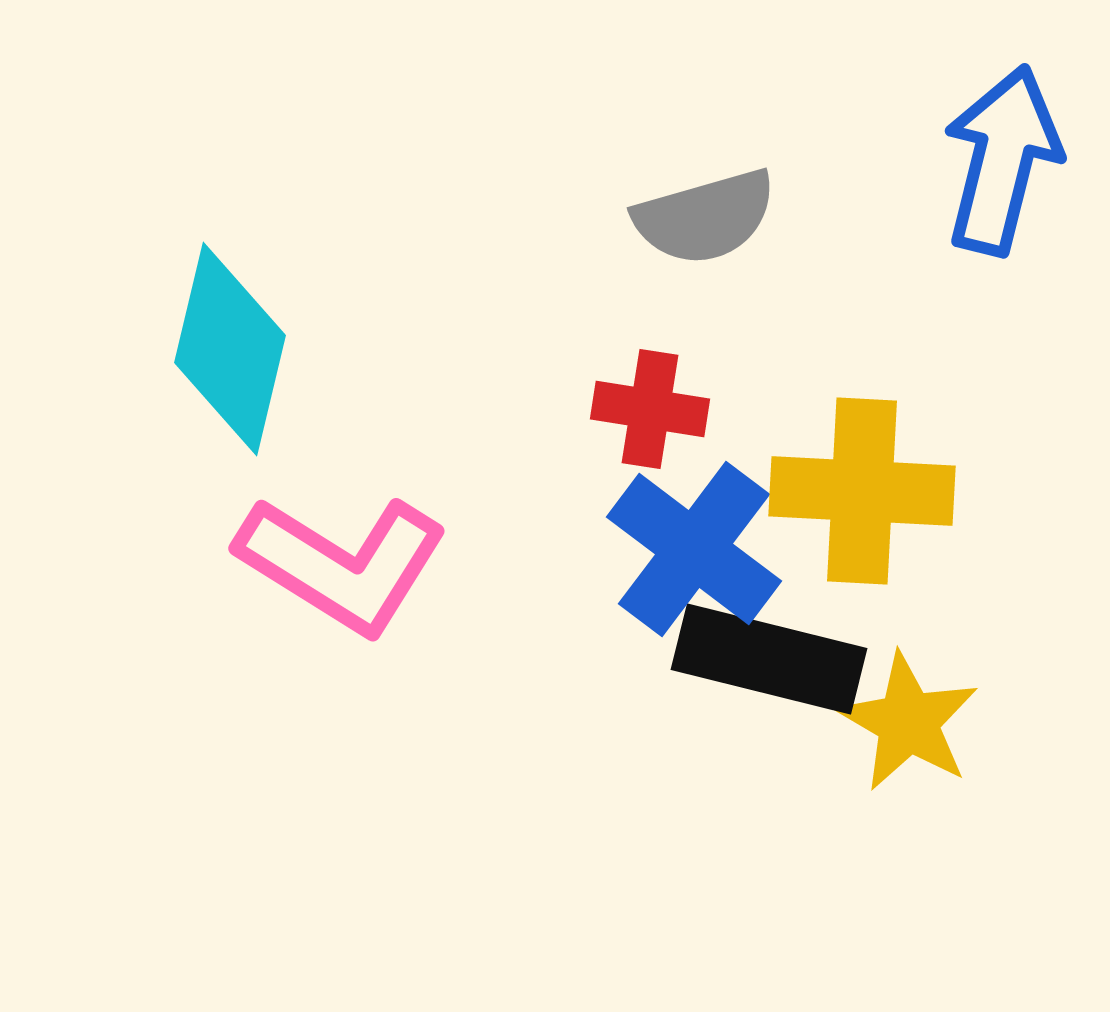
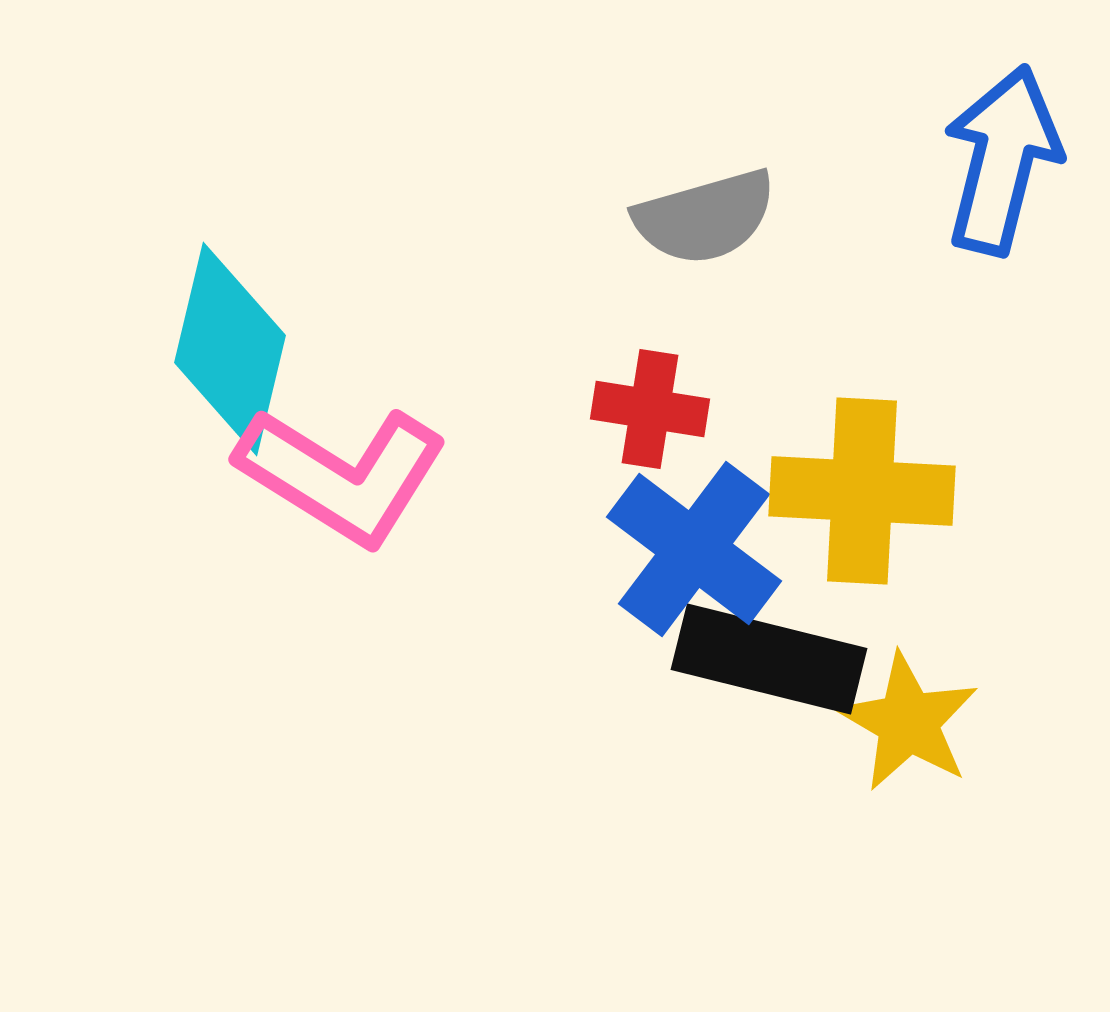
pink L-shape: moved 89 px up
